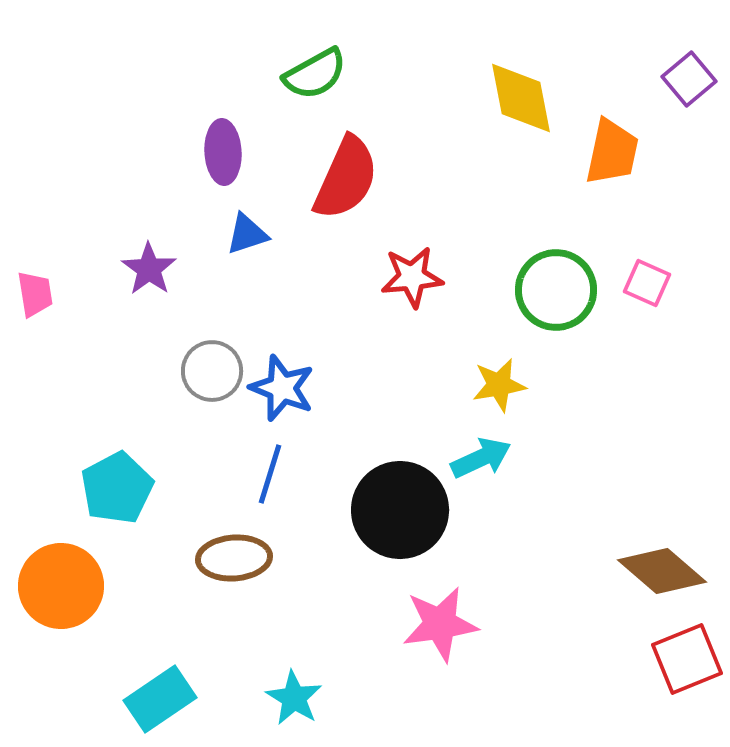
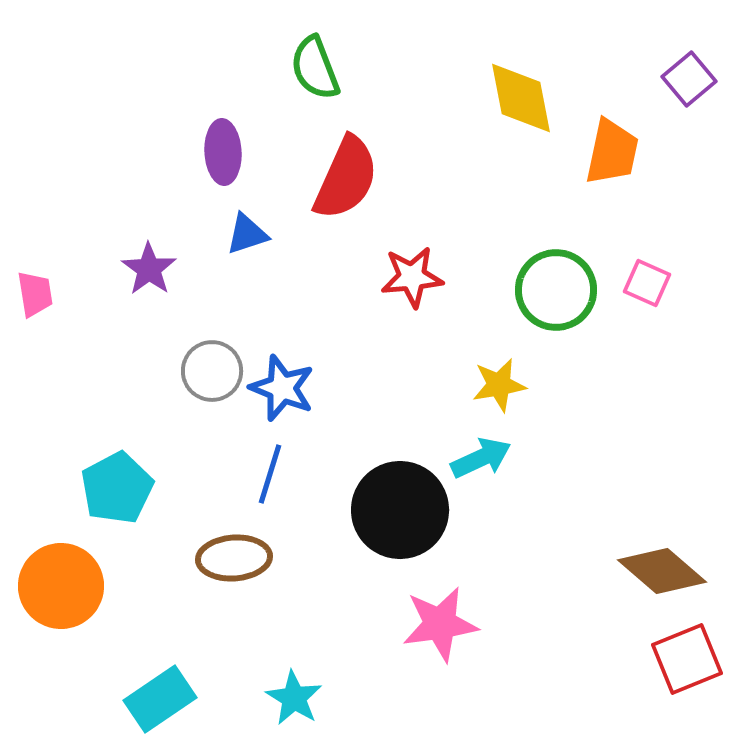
green semicircle: moved 6 px up; rotated 98 degrees clockwise
